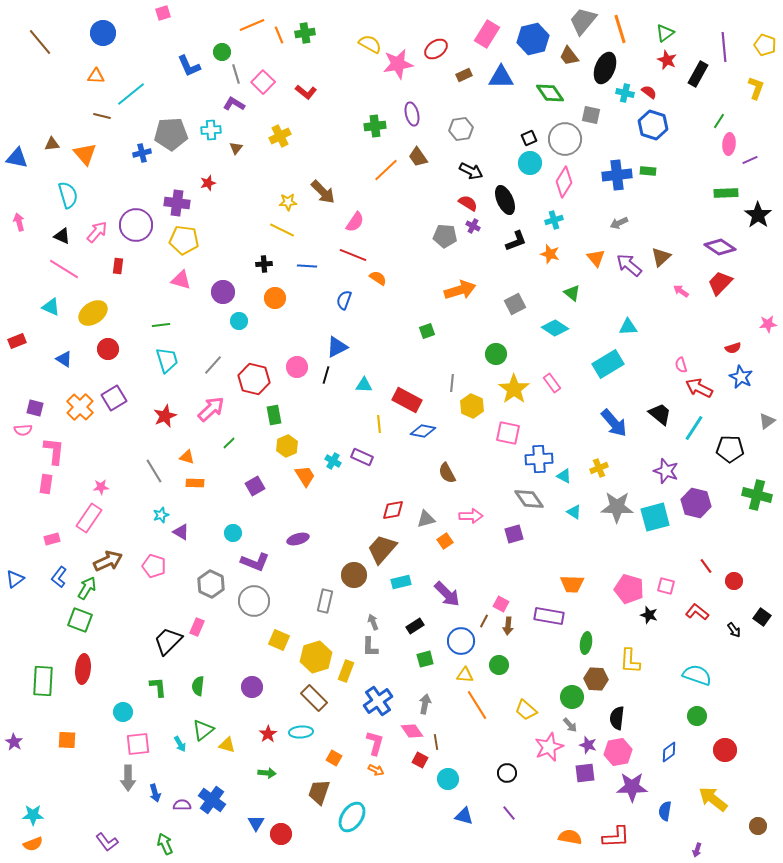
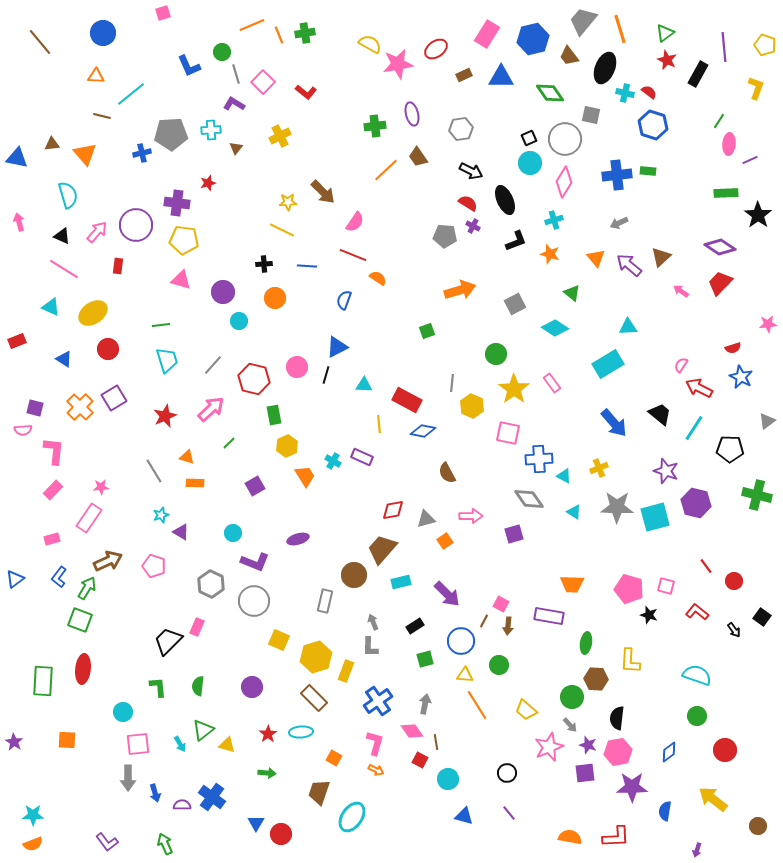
pink semicircle at (681, 365): rotated 49 degrees clockwise
pink rectangle at (46, 484): moved 7 px right, 6 px down; rotated 36 degrees clockwise
blue cross at (212, 800): moved 3 px up
